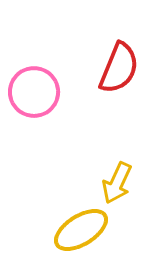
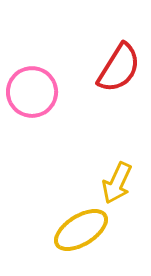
red semicircle: rotated 10 degrees clockwise
pink circle: moved 2 px left
